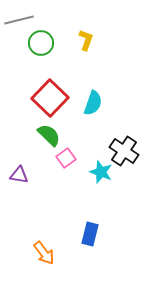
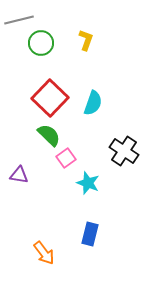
cyan star: moved 13 px left, 11 px down
